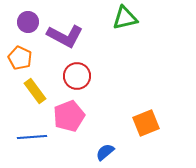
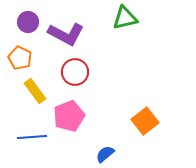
purple L-shape: moved 1 px right, 2 px up
red circle: moved 2 px left, 4 px up
orange square: moved 1 px left, 2 px up; rotated 16 degrees counterclockwise
blue semicircle: moved 2 px down
